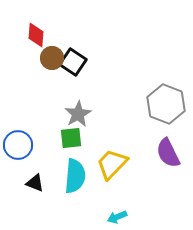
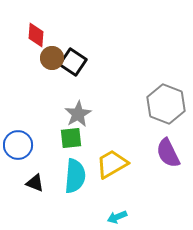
yellow trapezoid: rotated 16 degrees clockwise
